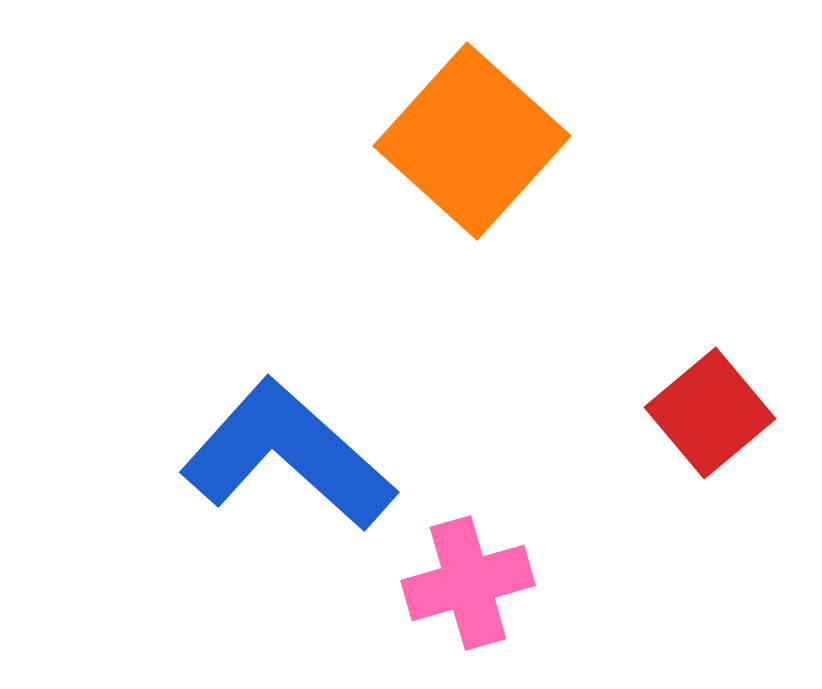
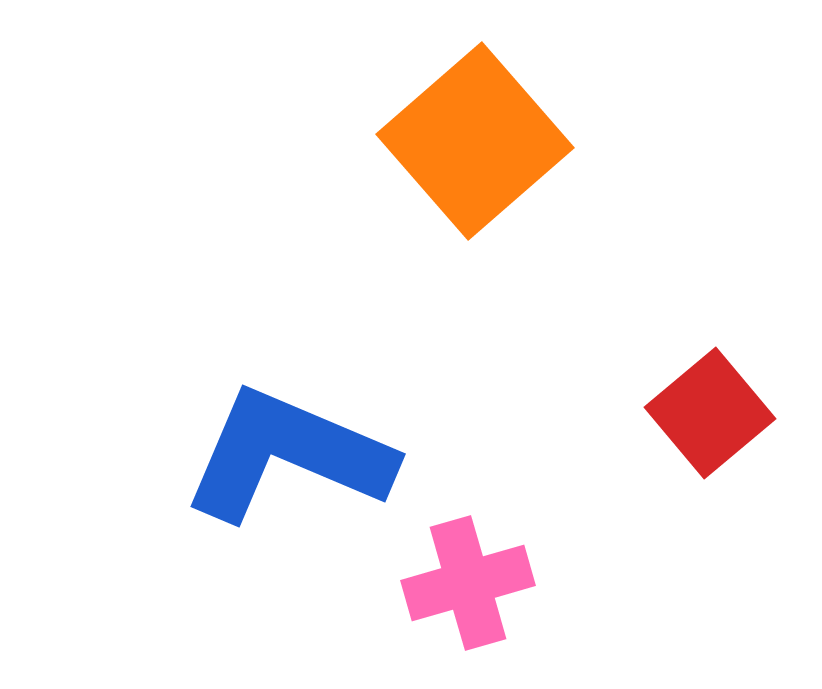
orange square: moved 3 px right; rotated 7 degrees clockwise
blue L-shape: rotated 19 degrees counterclockwise
